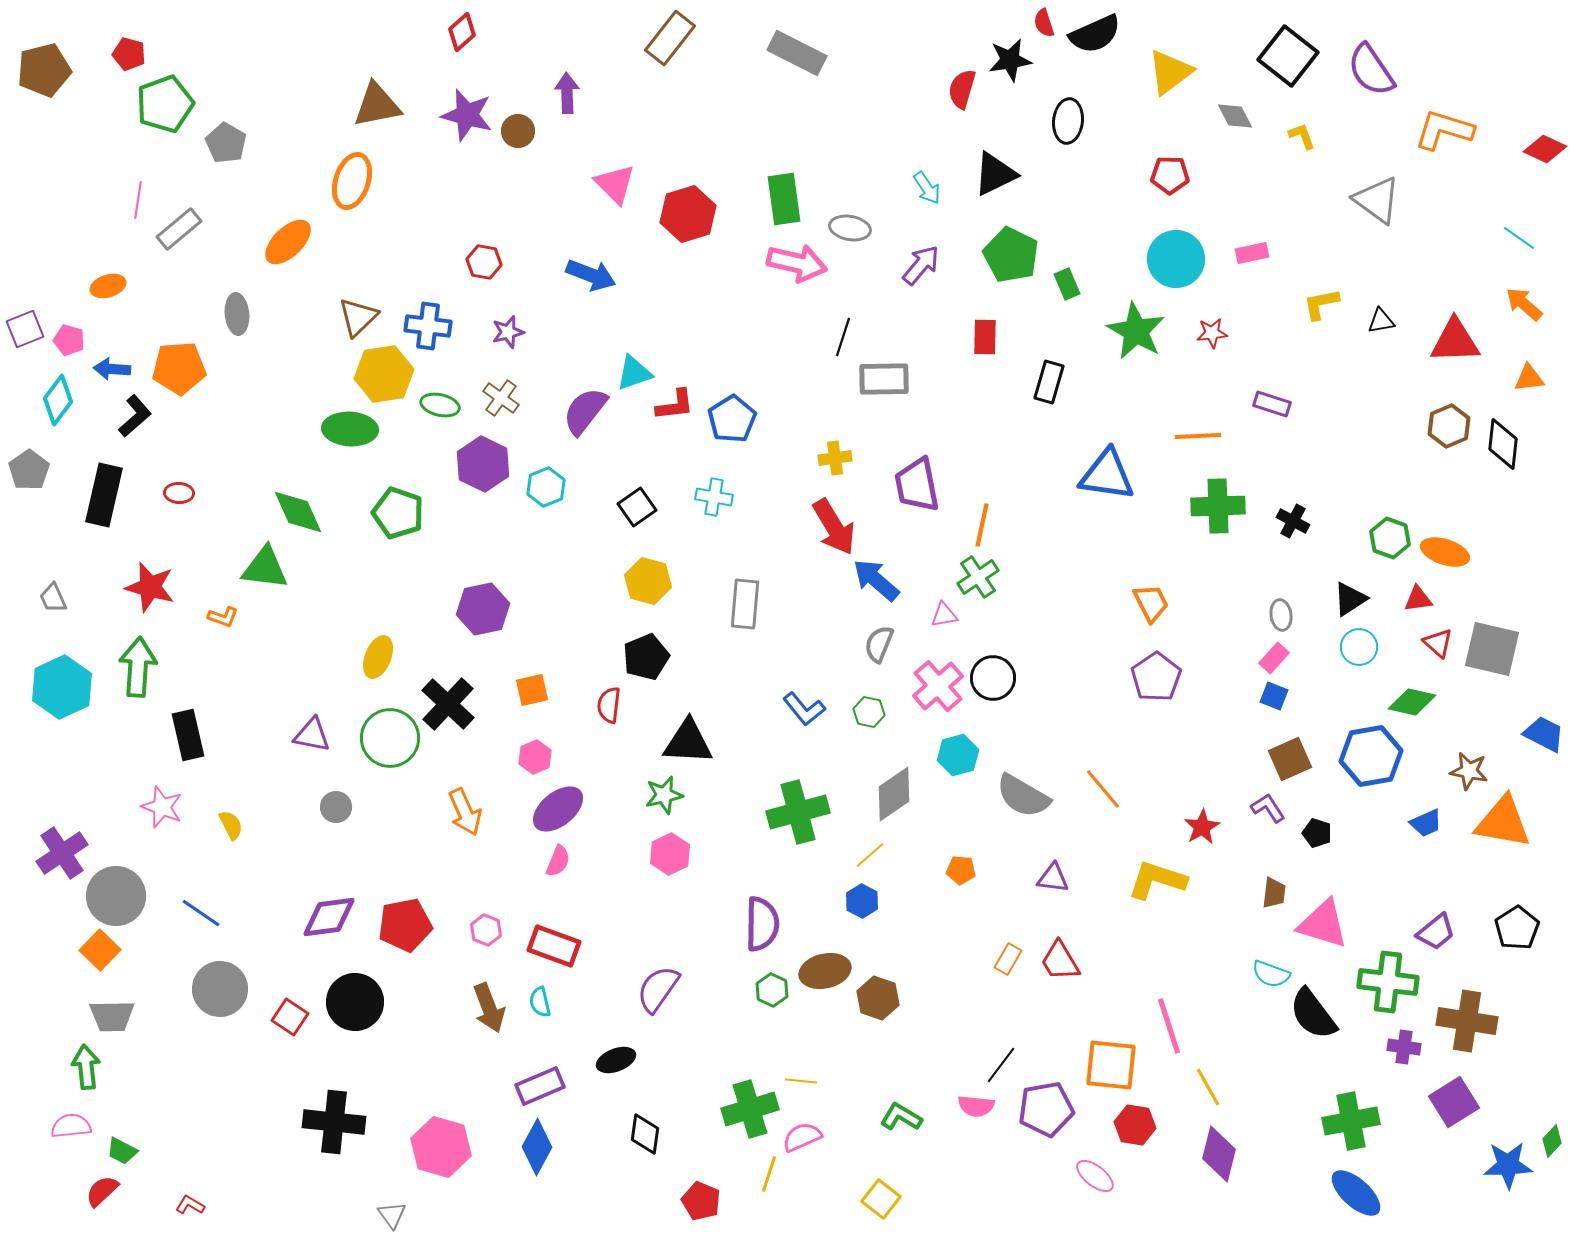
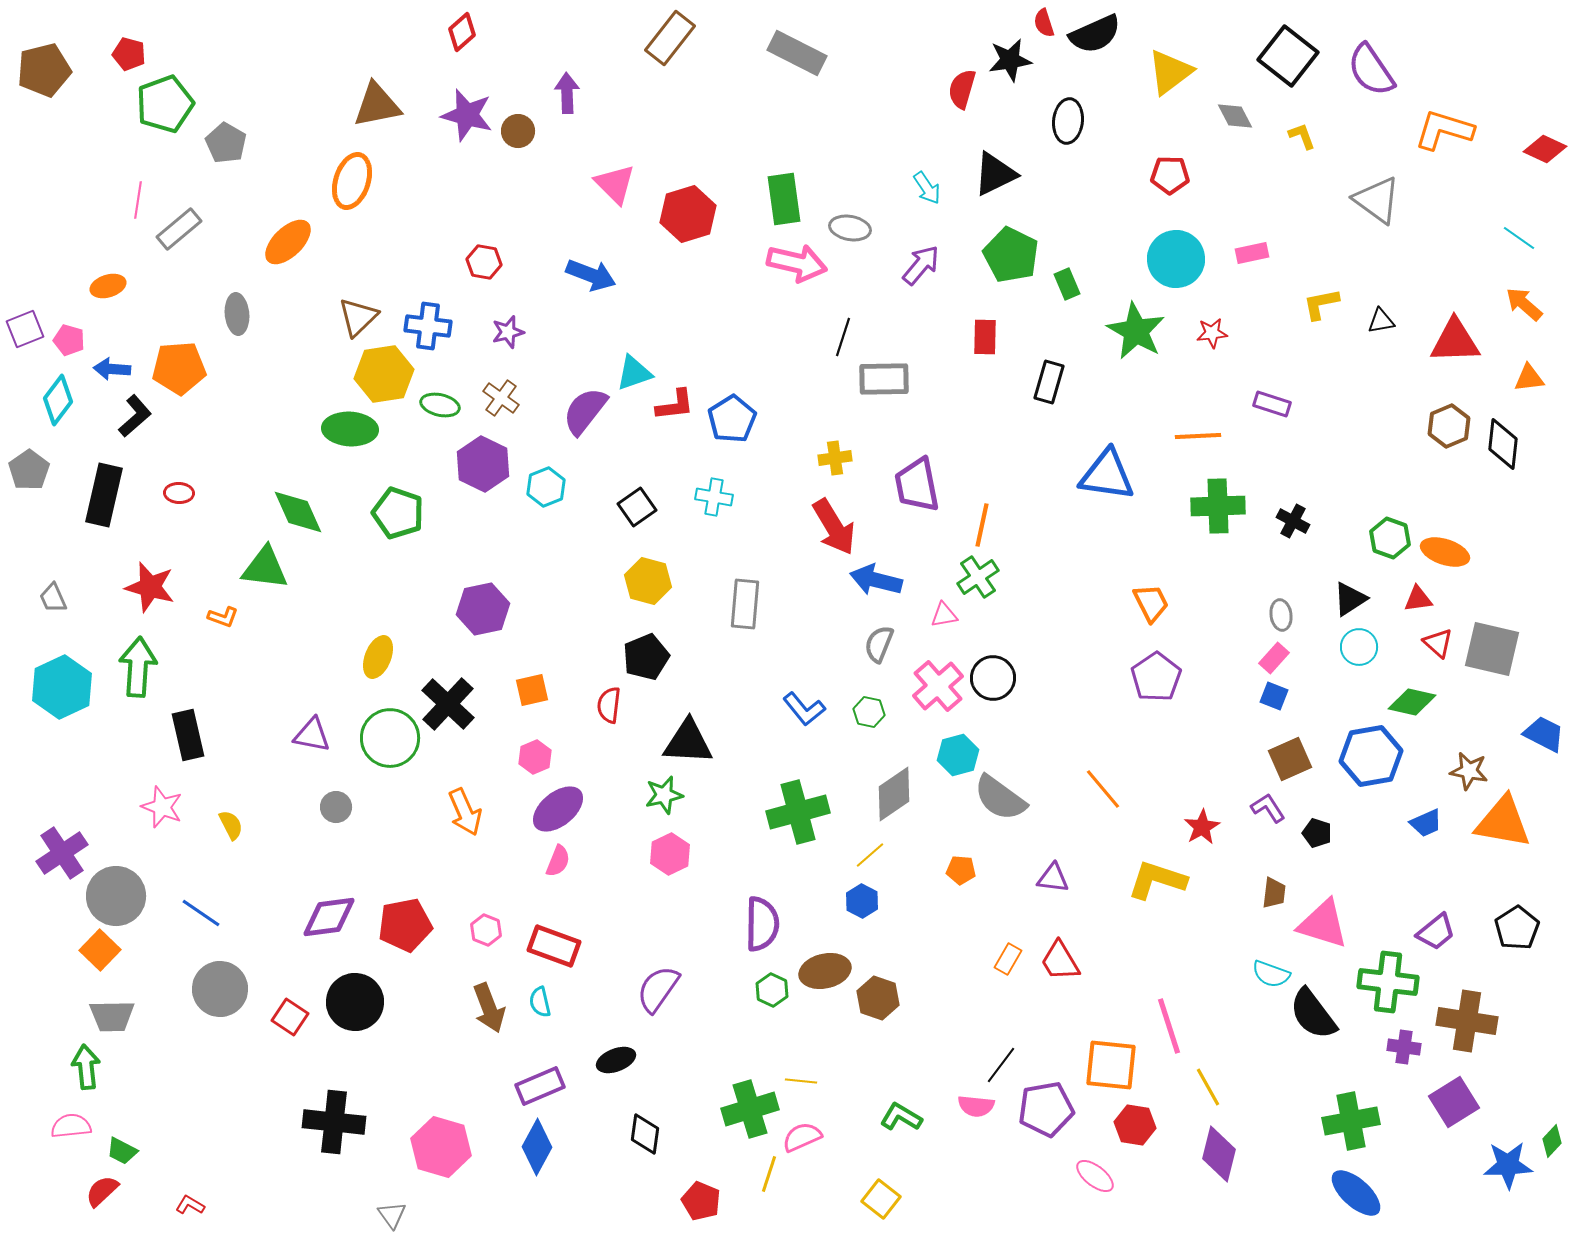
blue arrow at (876, 580): rotated 27 degrees counterclockwise
gray semicircle at (1023, 796): moved 23 px left, 2 px down; rotated 6 degrees clockwise
